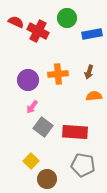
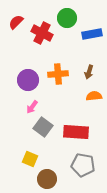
red semicircle: rotated 70 degrees counterclockwise
red cross: moved 4 px right, 2 px down
red rectangle: moved 1 px right
yellow square: moved 1 px left, 2 px up; rotated 21 degrees counterclockwise
